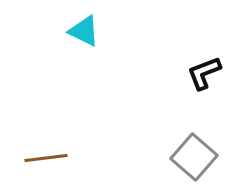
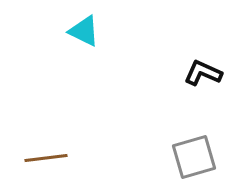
black L-shape: moved 1 px left; rotated 45 degrees clockwise
gray square: rotated 33 degrees clockwise
